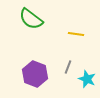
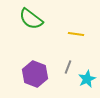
cyan star: rotated 24 degrees clockwise
